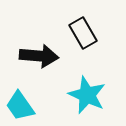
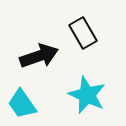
black arrow: rotated 24 degrees counterclockwise
cyan trapezoid: moved 2 px right, 2 px up
